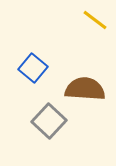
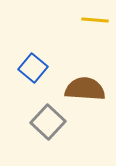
yellow line: rotated 32 degrees counterclockwise
gray square: moved 1 px left, 1 px down
